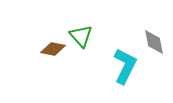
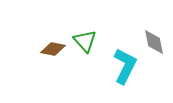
green triangle: moved 4 px right, 5 px down
